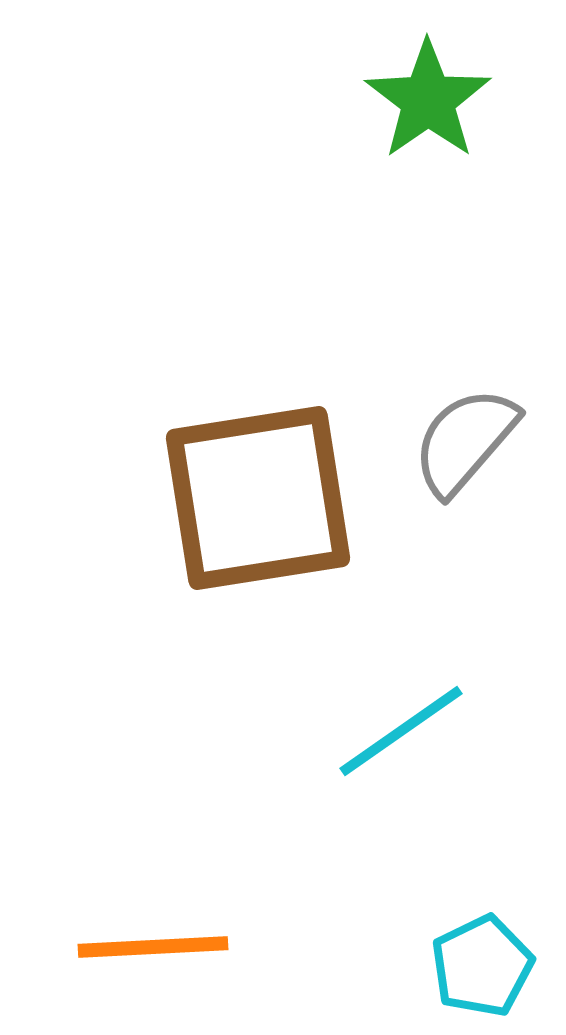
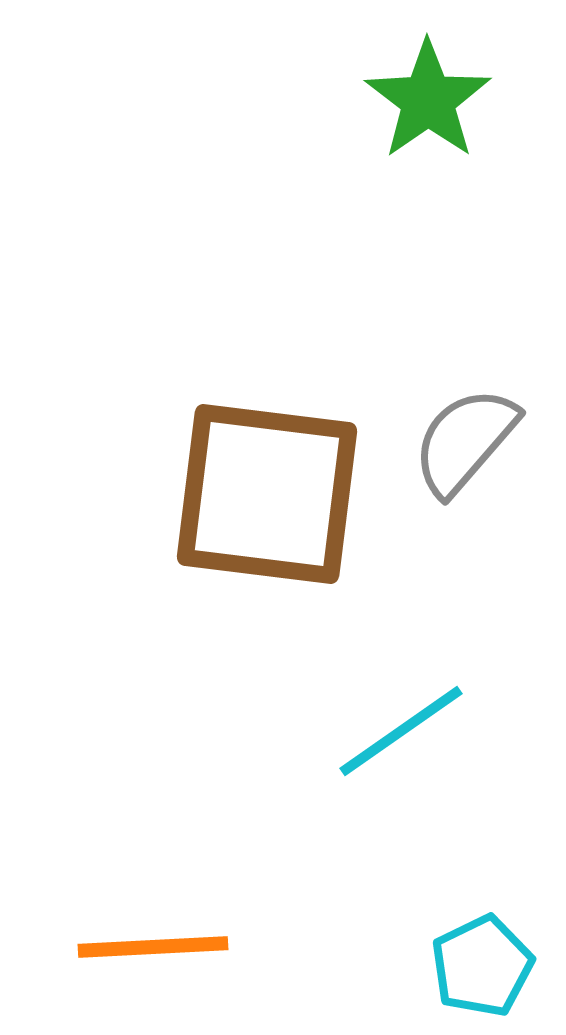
brown square: moved 9 px right, 4 px up; rotated 16 degrees clockwise
